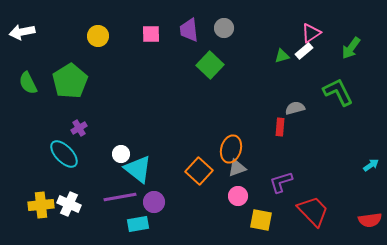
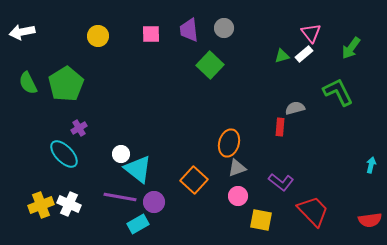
pink triangle: rotated 35 degrees counterclockwise
white rectangle: moved 3 px down
green pentagon: moved 4 px left, 3 px down
orange ellipse: moved 2 px left, 6 px up
cyan arrow: rotated 42 degrees counterclockwise
orange square: moved 5 px left, 9 px down
purple L-shape: rotated 125 degrees counterclockwise
purple line: rotated 20 degrees clockwise
yellow cross: rotated 15 degrees counterclockwise
cyan rectangle: rotated 20 degrees counterclockwise
